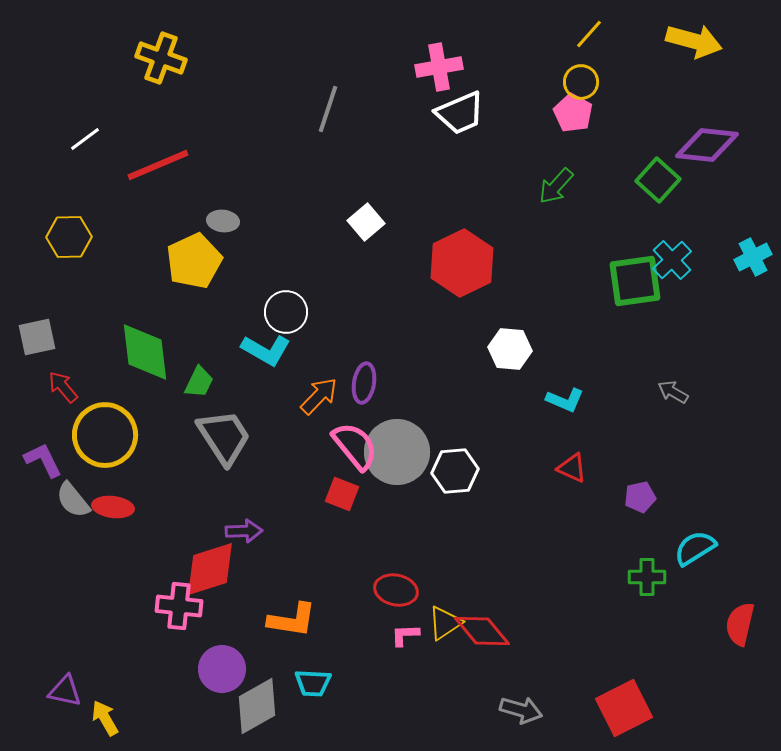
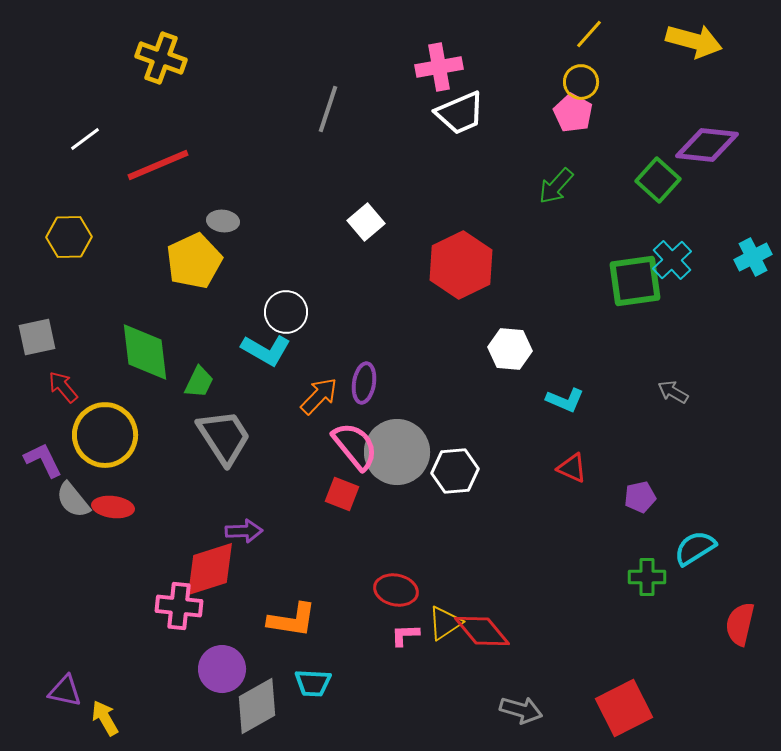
red hexagon at (462, 263): moved 1 px left, 2 px down
